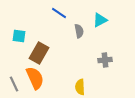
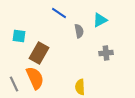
gray cross: moved 1 px right, 7 px up
